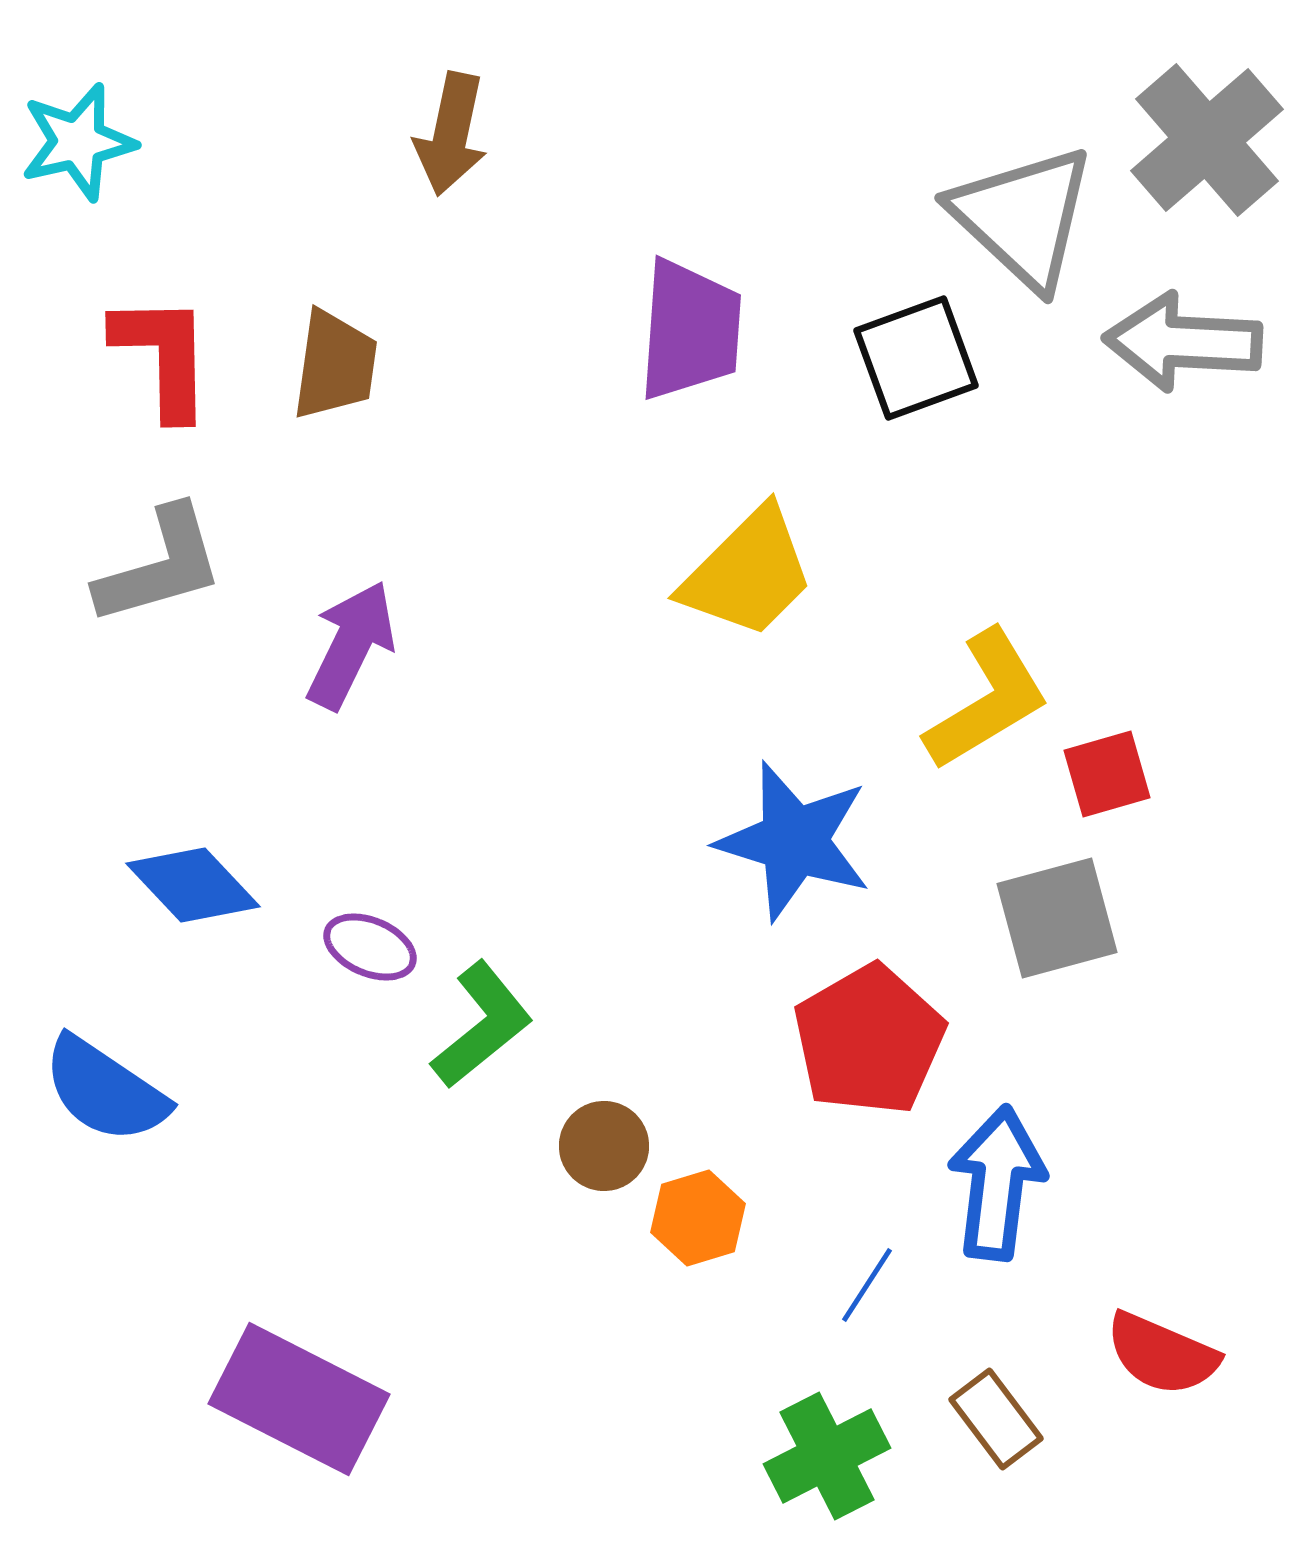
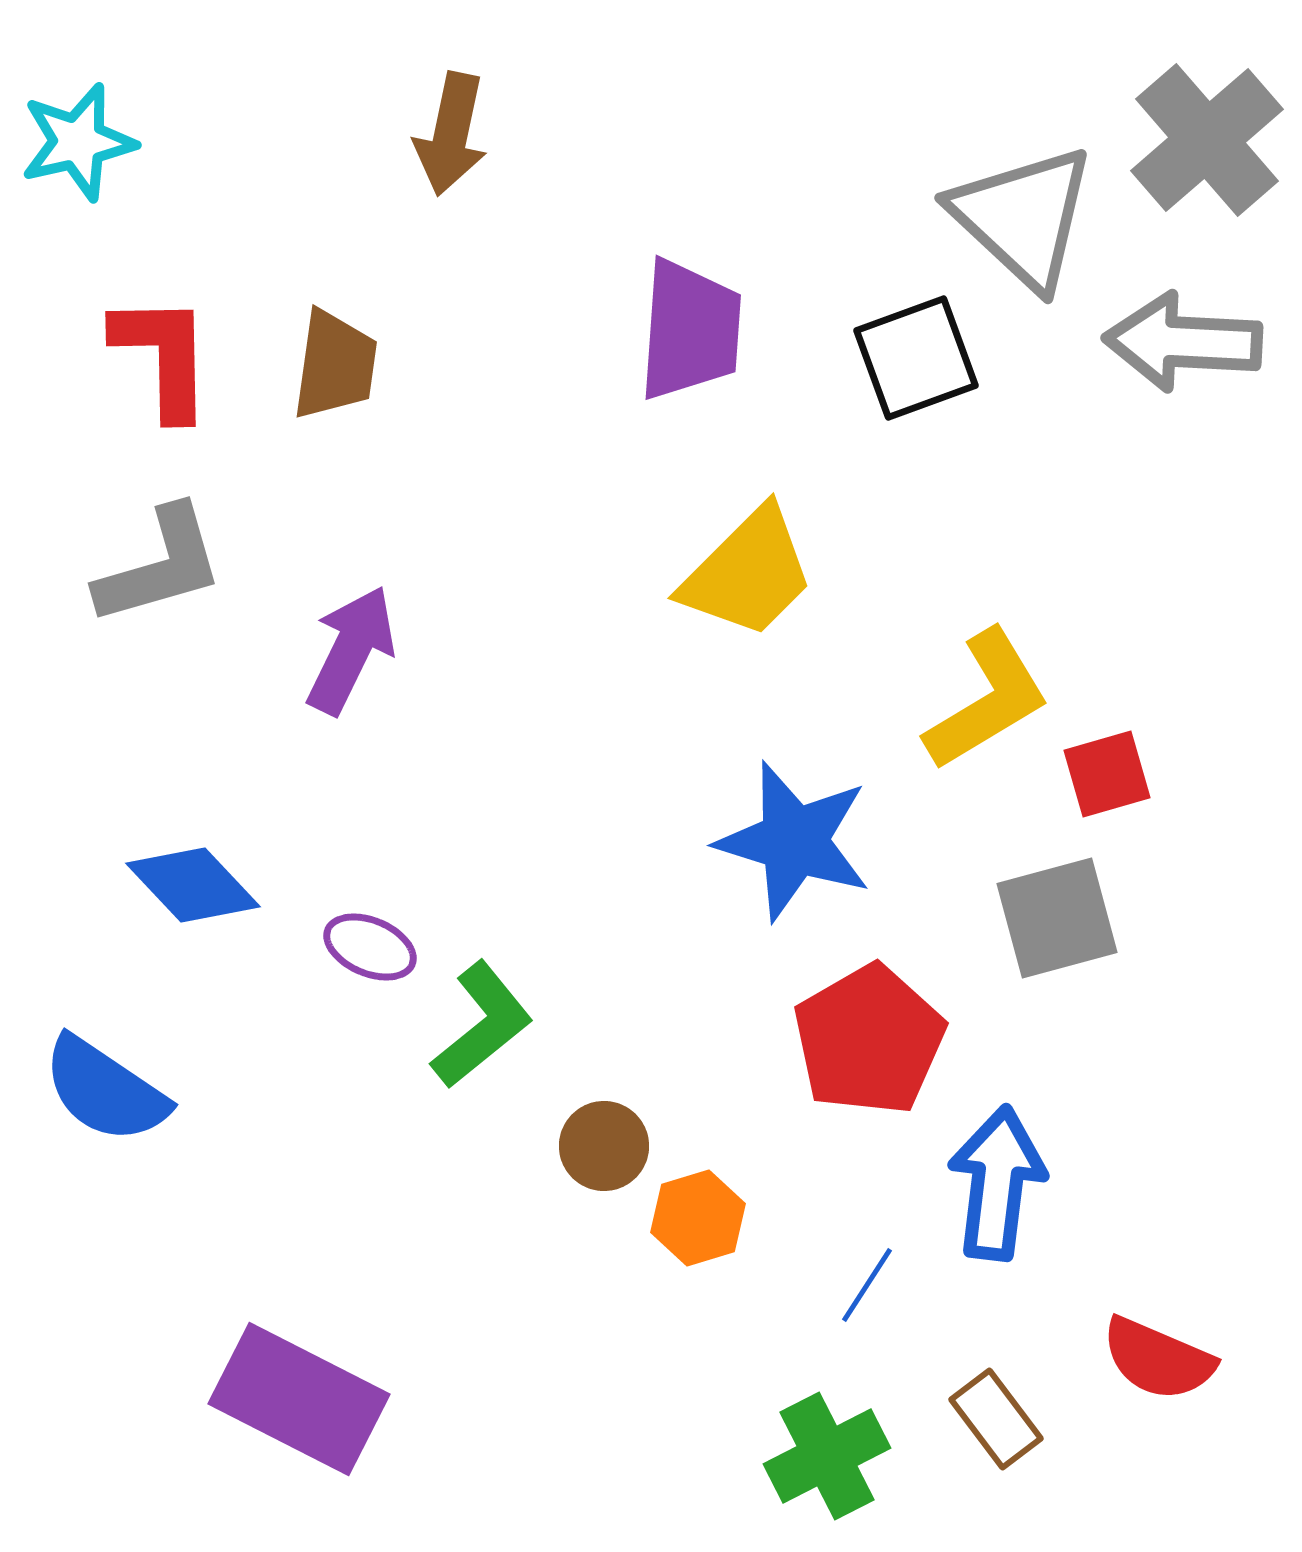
purple arrow: moved 5 px down
red semicircle: moved 4 px left, 5 px down
